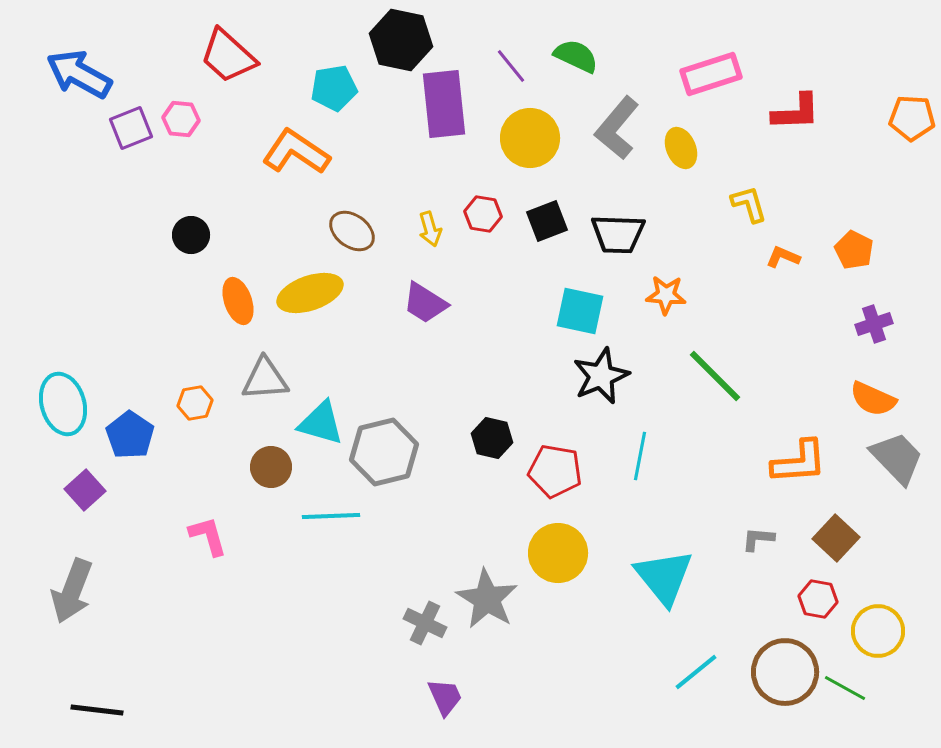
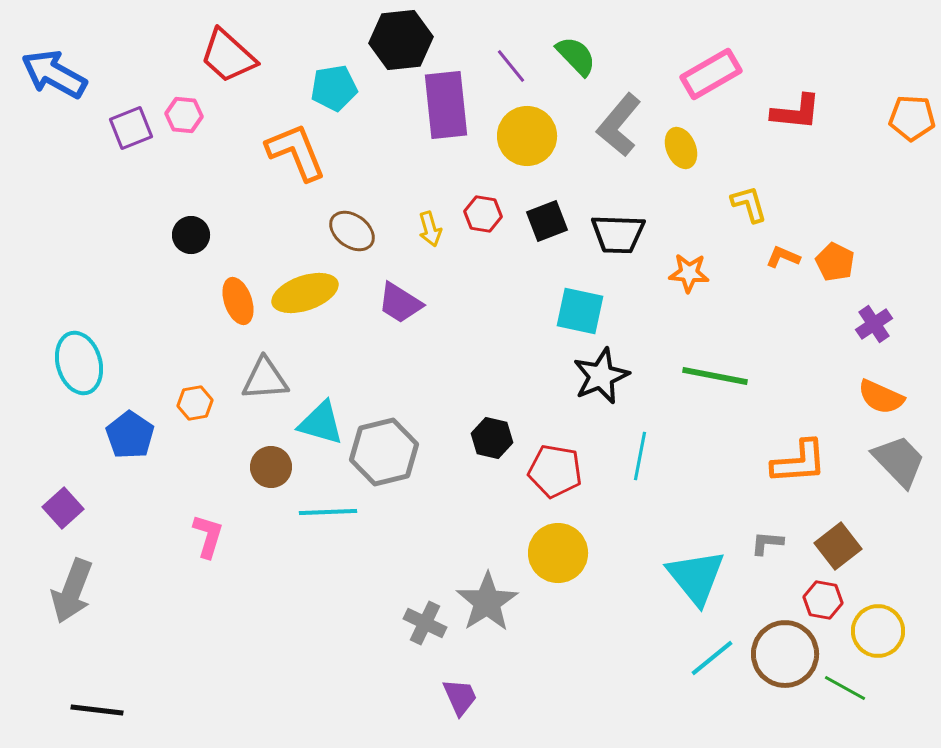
black hexagon at (401, 40): rotated 18 degrees counterclockwise
green semicircle at (576, 56): rotated 21 degrees clockwise
blue arrow at (79, 74): moved 25 px left
pink rectangle at (711, 74): rotated 12 degrees counterclockwise
purple rectangle at (444, 104): moved 2 px right, 1 px down
red L-shape at (796, 112): rotated 8 degrees clockwise
pink hexagon at (181, 119): moved 3 px right, 4 px up
gray L-shape at (617, 128): moved 2 px right, 3 px up
yellow circle at (530, 138): moved 3 px left, 2 px up
orange L-shape at (296, 152): rotated 34 degrees clockwise
orange pentagon at (854, 250): moved 19 px left, 12 px down
yellow ellipse at (310, 293): moved 5 px left
orange star at (666, 295): moved 23 px right, 22 px up
purple trapezoid at (425, 303): moved 25 px left
purple cross at (874, 324): rotated 15 degrees counterclockwise
green line at (715, 376): rotated 34 degrees counterclockwise
orange semicircle at (873, 399): moved 8 px right, 2 px up
cyan ellipse at (63, 404): moved 16 px right, 41 px up
gray trapezoid at (897, 458): moved 2 px right, 3 px down
purple square at (85, 490): moved 22 px left, 18 px down
cyan line at (331, 516): moved 3 px left, 4 px up
pink L-shape at (208, 536): rotated 33 degrees clockwise
brown square at (836, 538): moved 2 px right, 8 px down; rotated 9 degrees clockwise
gray L-shape at (758, 539): moved 9 px right, 4 px down
cyan triangle at (664, 577): moved 32 px right
gray star at (487, 599): moved 3 px down; rotated 8 degrees clockwise
red hexagon at (818, 599): moved 5 px right, 1 px down
cyan line at (696, 672): moved 16 px right, 14 px up
brown circle at (785, 672): moved 18 px up
purple trapezoid at (445, 697): moved 15 px right
